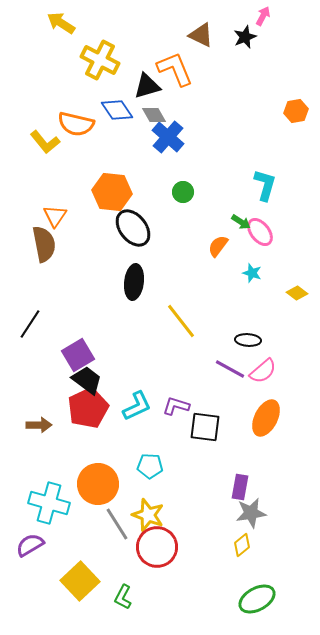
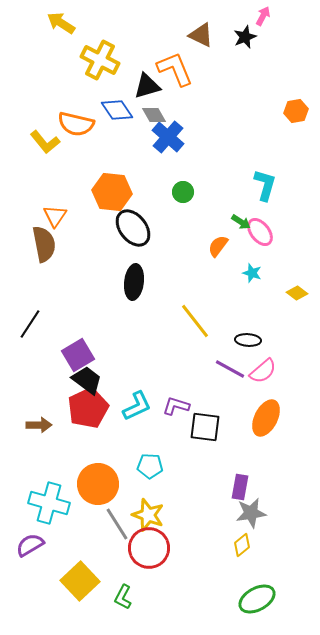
yellow line at (181, 321): moved 14 px right
red circle at (157, 547): moved 8 px left, 1 px down
